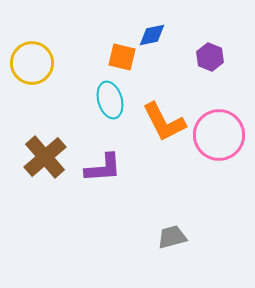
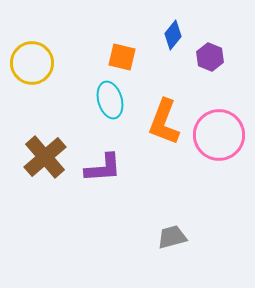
blue diamond: moved 21 px right; rotated 40 degrees counterclockwise
orange L-shape: rotated 48 degrees clockwise
